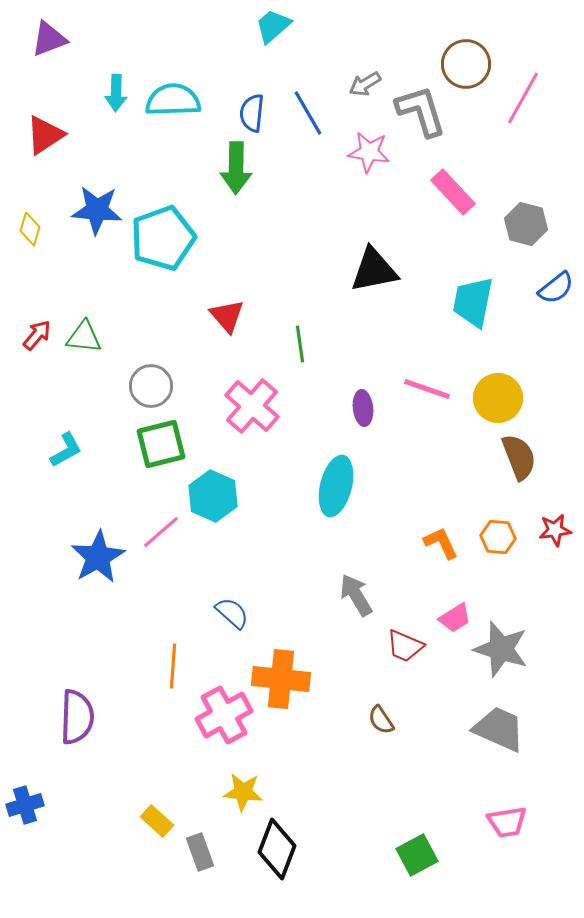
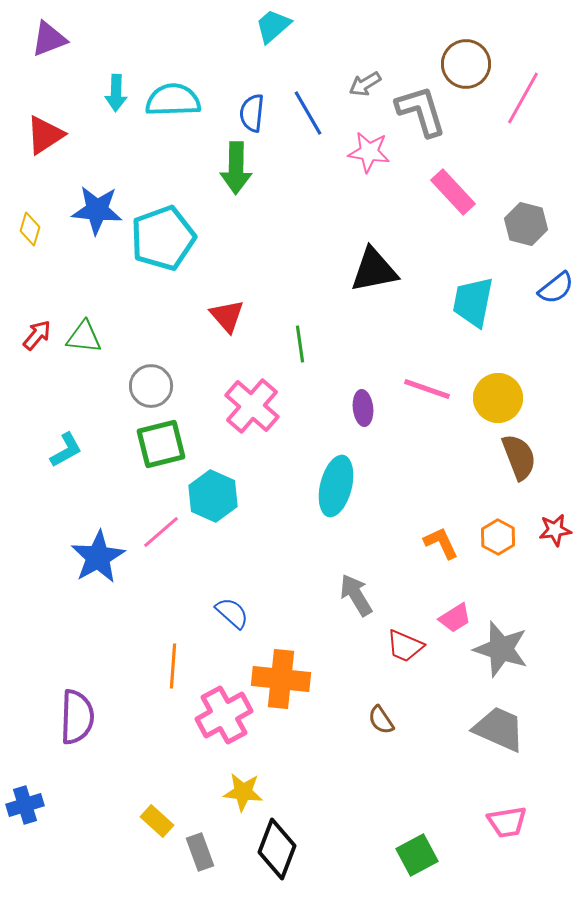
orange hexagon at (498, 537): rotated 24 degrees clockwise
